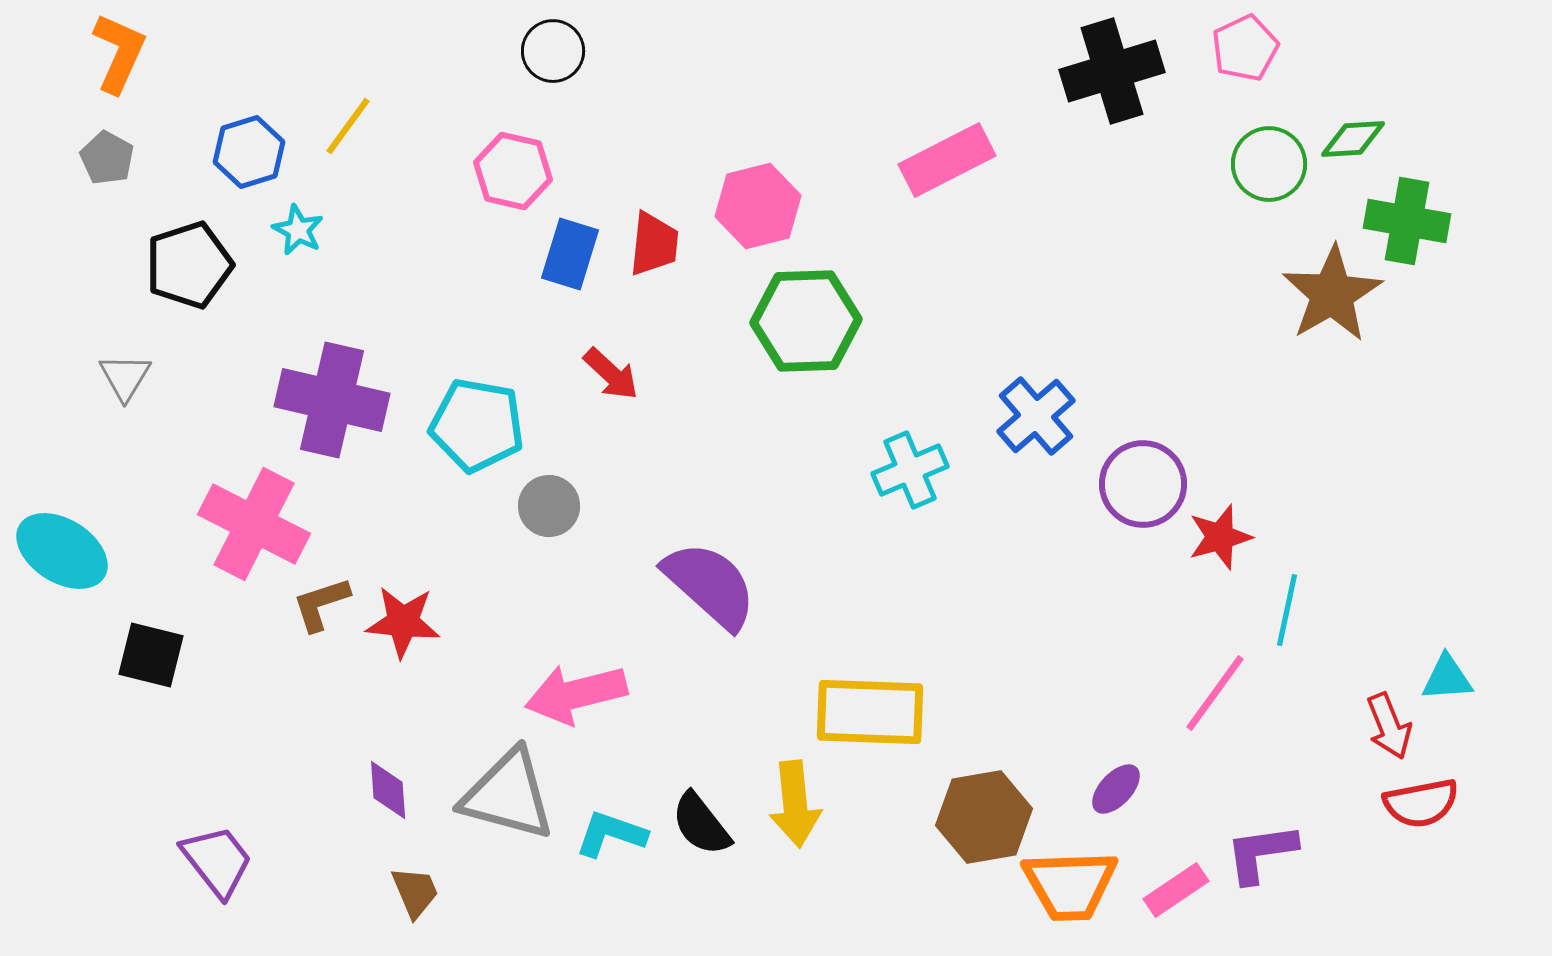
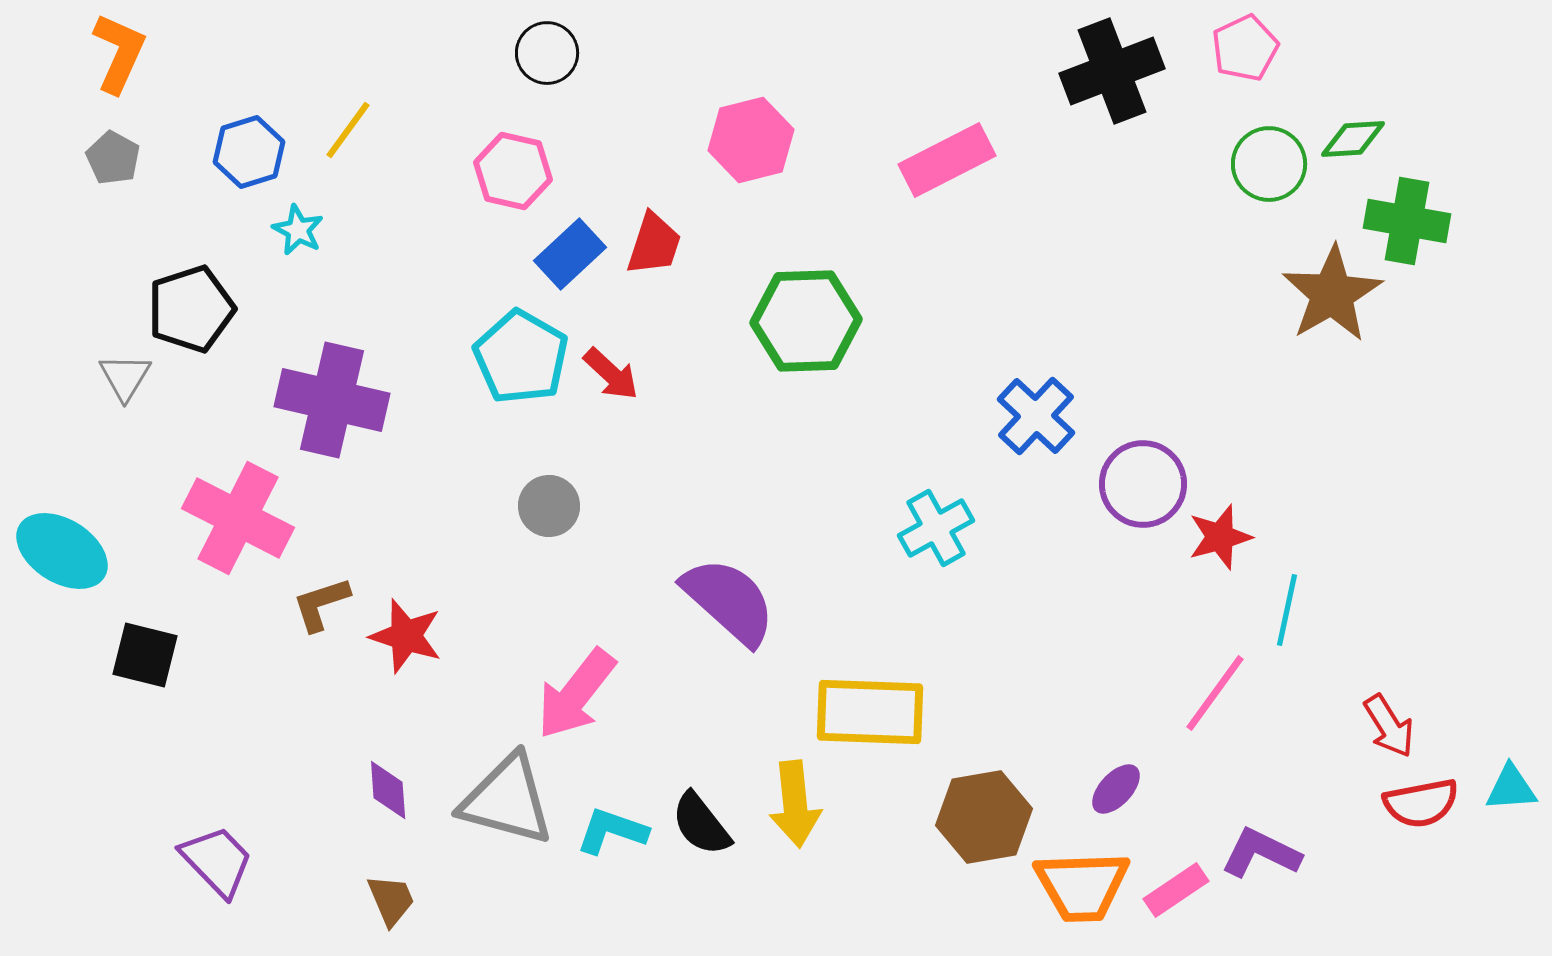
black circle at (553, 51): moved 6 px left, 2 px down
black cross at (1112, 71): rotated 4 degrees counterclockwise
yellow line at (348, 126): moved 4 px down
gray pentagon at (107, 158): moved 6 px right
pink hexagon at (758, 206): moved 7 px left, 66 px up
red trapezoid at (654, 244): rotated 12 degrees clockwise
blue rectangle at (570, 254): rotated 30 degrees clockwise
black pentagon at (189, 265): moved 2 px right, 44 px down
blue cross at (1036, 416): rotated 6 degrees counterclockwise
cyan pentagon at (477, 425): moved 44 px right, 68 px up; rotated 20 degrees clockwise
cyan cross at (910, 470): moved 26 px right, 58 px down; rotated 6 degrees counterclockwise
pink cross at (254, 524): moved 16 px left, 6 px up
purple semicircle at (710, 585): moved 19 px right, 16 px down
red star at (403, 622): moved 3 px right, 14 px down; rotated 12 degrees clockwise
black square at (151, 655): moved 6 px left
cyan triangle at (1447, 678): moved 64 px right, 110 px down
pink arrow at (576, 694): rotated 38 degrees counterclockwise
red arrow at (1389, 726): rotated 10 degrees counterclockwise
gray triangle at (508, 795): moved 1 px left, 5 px down
cyan L-shape at (611, 834): moved 1 px right, 3 px up
purple L-shape at (1261, 853): rotated 34 degrees clockwise
purple trapezoid at (217, 861): rotated 6 degrees counterclockwise
orange trapezoid at (1070, 885): moved 12 px right, 1 px down
brown trapezoid at (415, 892): moved 24 px left, 8 px down
